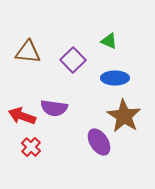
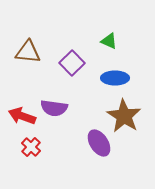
purple square: moved 1 px left, 3 px down
purple ellipse: moved 1 px down
